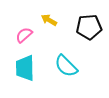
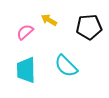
pink semicircle: moved 1 px right, 3 px up
cyan trapezoid: moved 1 px right, 2 px down
